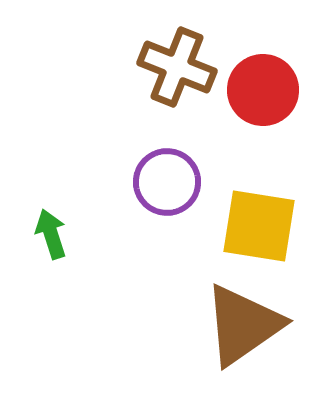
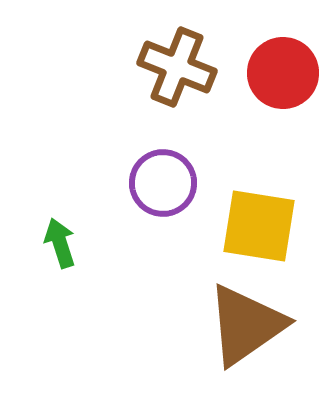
red circle: moved 20 px right, 17 px up
purple circle: moved 4 px left, 1 px down
green arrow: moved 9 px right, 9 px down
brown triangle: moved 3 px right
